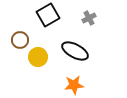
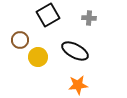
gray cross: rotated 32 degrees clockwise
orange star: moved 4 px right
